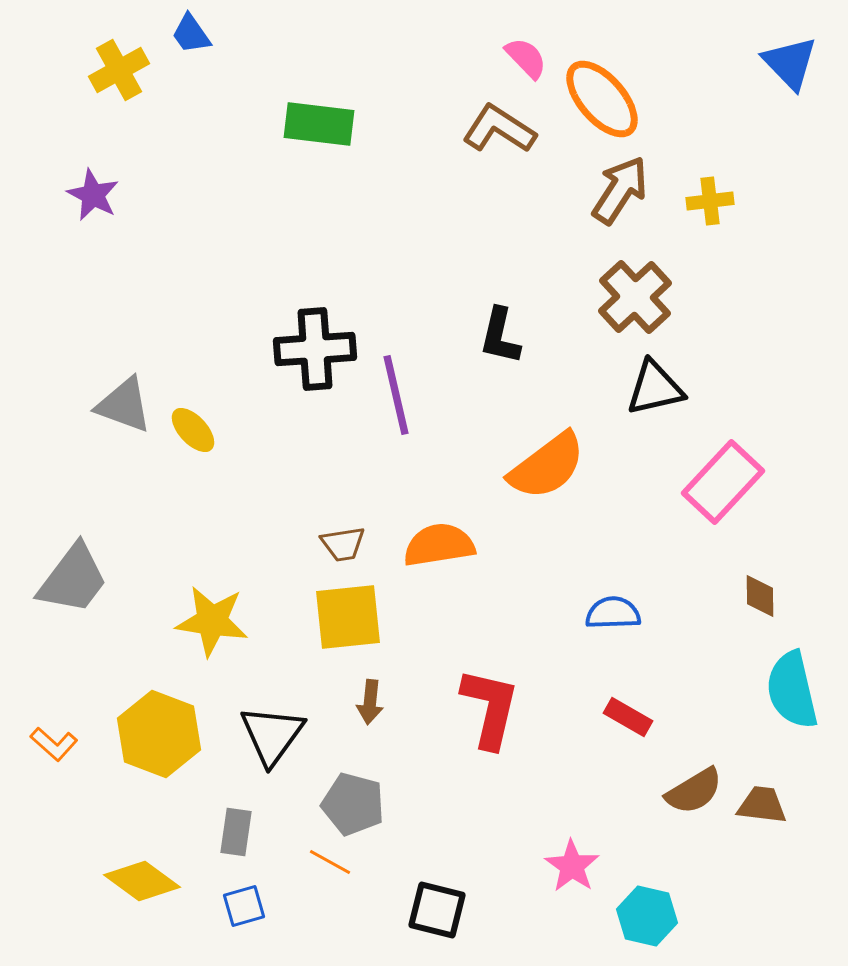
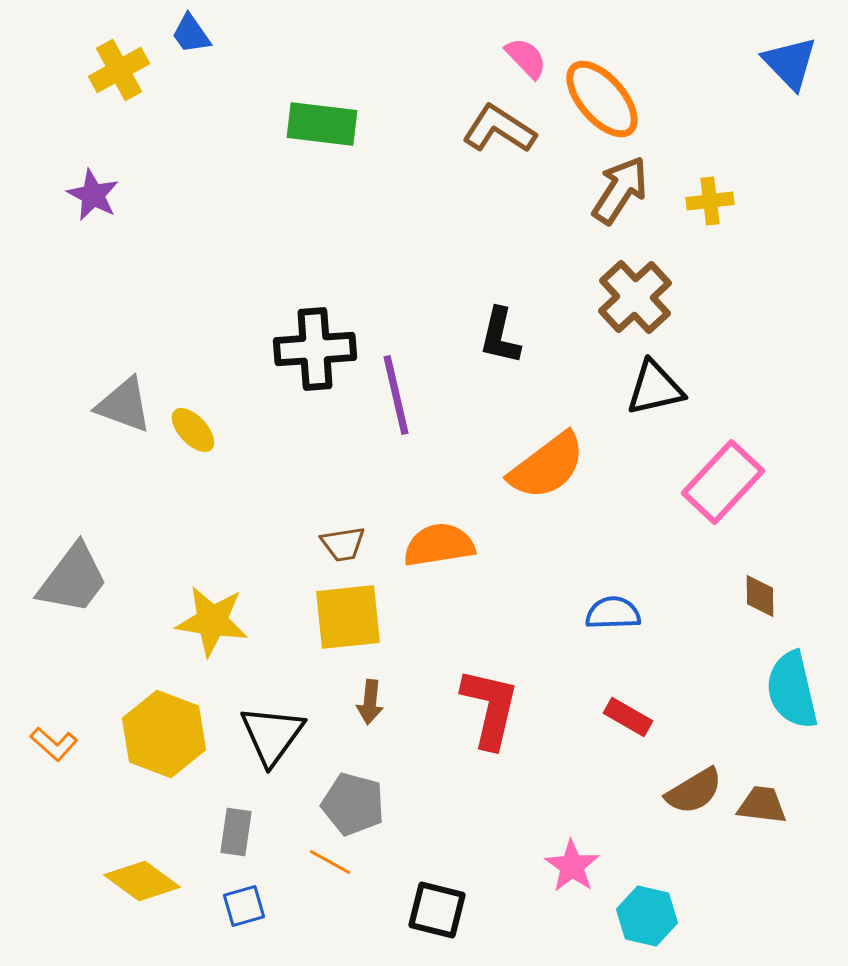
green rectangle at (319, 124): moved 3 px right
yellow hexagon at (159, 734): moved 5 px right
